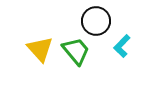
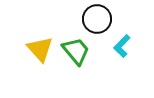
black circle: moved 1 px right, 2 px up
